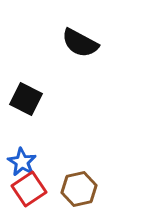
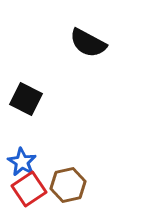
black semicircle: moved 8 px right
brown hexagon: moved 11 px left, 4 px up
